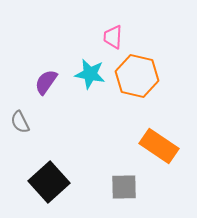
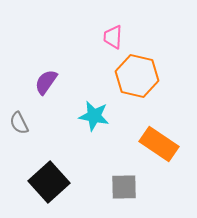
cyan star: moved 4 px right, 42 px down
gray semicircle: moved 1 px left, 1 px down
orange rectangle: moved 2 px up
